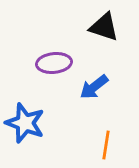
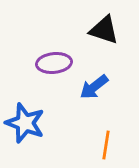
black triangle: moved 3 px down
